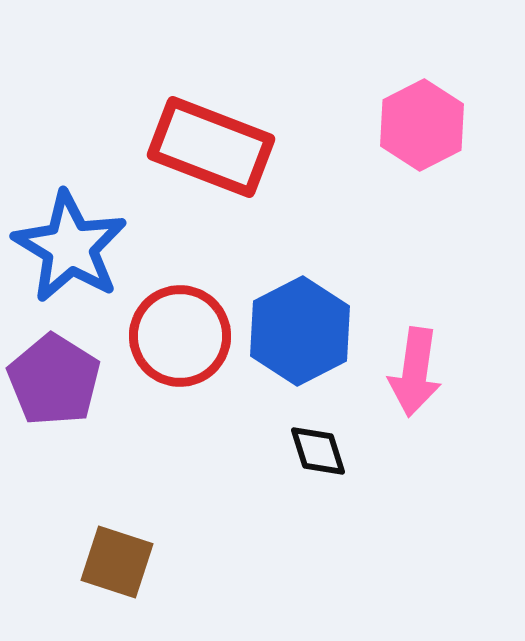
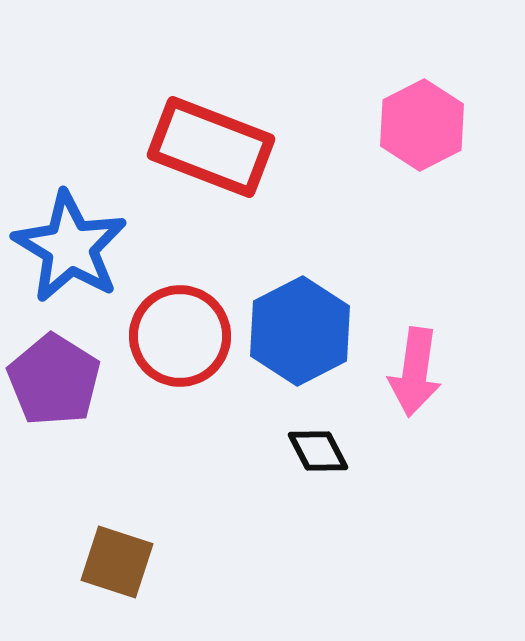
black diamond: rotated 10 degrees counterclockwise
